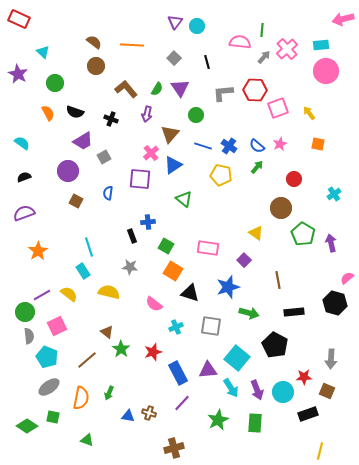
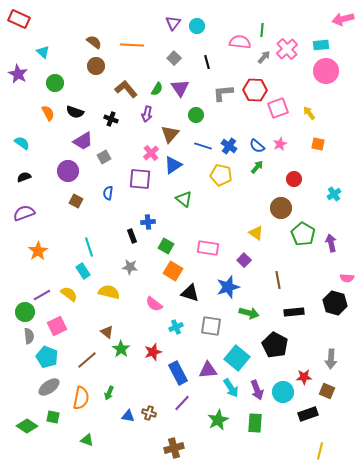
purple triangle at (175, 22): moved 2 px left, 1 px down
pink semicircle at (347, 278): rotated 136 degrees counterclockwise
